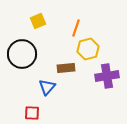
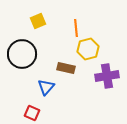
orange line: rotated 24 degrees counterclockwise
brown rectangle: rotated 18 degrees clockwise
blue triangle: moved 1 px left
red square: rotated 21 degrees clockwise
